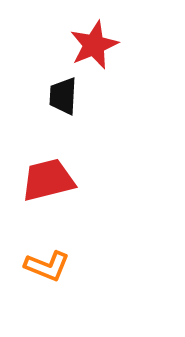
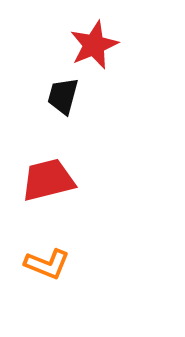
black trapezoid: rotated 12 degrees clockwise
orange L-shape: moved 2 px up
